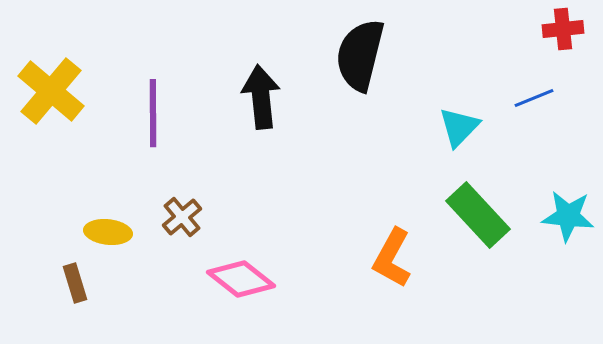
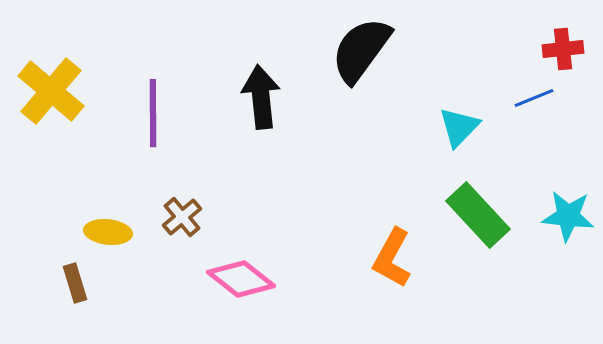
red cross: moved 20 px down
black semicircle: moved 1 px right, 5 px up; rotated 22 degrees clockwise
